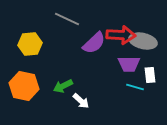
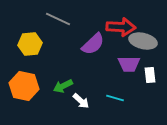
gray line: moved 9 px left
red arrow: moved 8 px up
purple semicircle: moved 1 px left, 1 px down
cyan line: moved 20 px left, 11 px down
